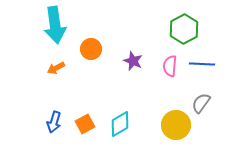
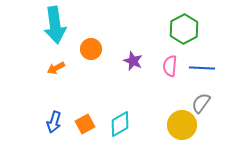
blue line: moved 4 px down
yellow circle: moved 6 px right
